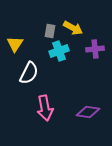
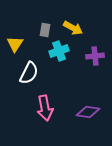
gray rectangle: moved 5 px left, 1 px up
purple cross: moved 7 px down
